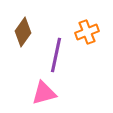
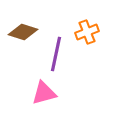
brown diamond: rotated 72 degrees clockwise
purple line: moved 1 px up
